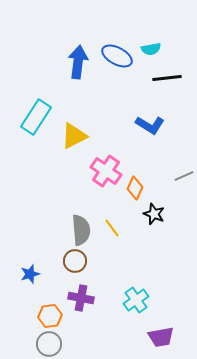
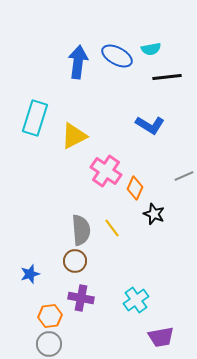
black line: moved 1 px up
cyan rectangle: moved 1 px left, 1 px down; rotated 16 degrees counterclockwise
